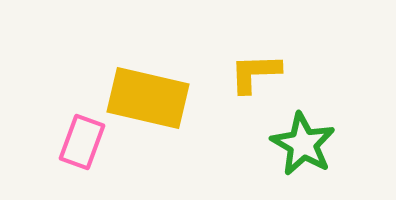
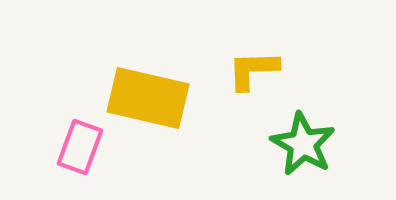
yellow L-shape: moved 2 px left, 3 px up
pink rectangle: moved 2 px left, 5 px down
